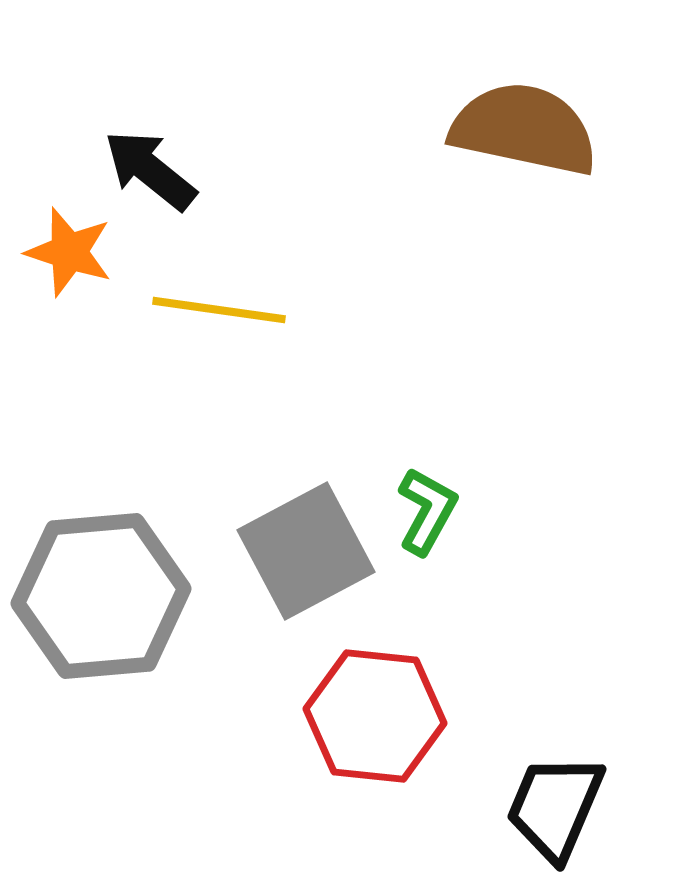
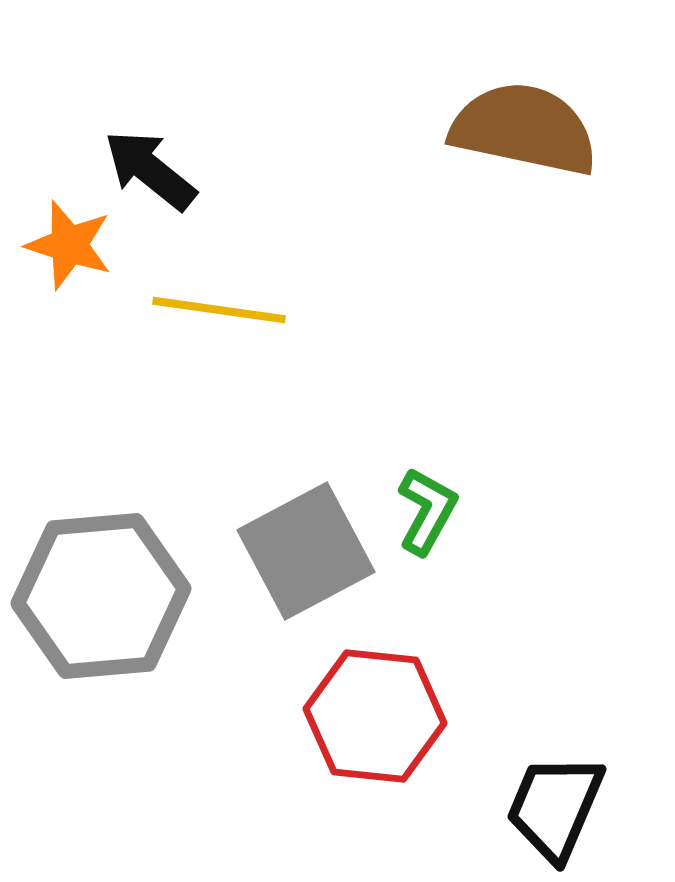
orange star: moved 7 px up
